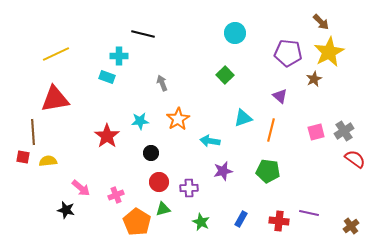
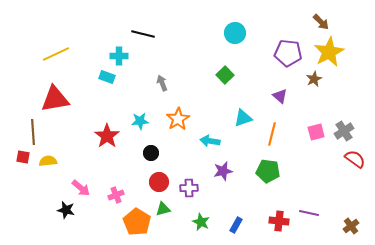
orange line: moved 1 px right, 4 px down
blue rectangle: moved 5 px left, 6 px down
